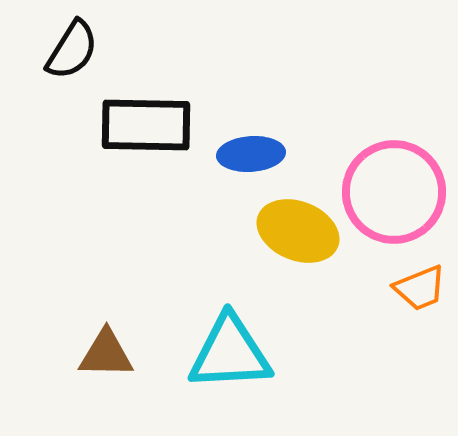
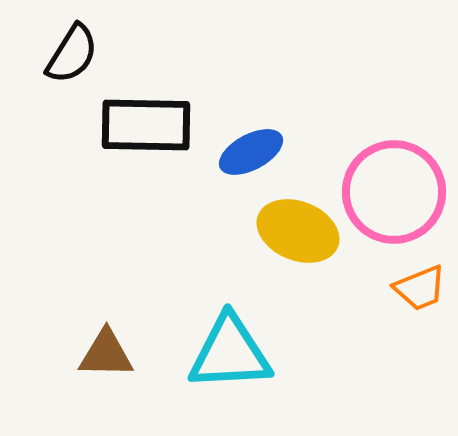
black semicircle: moved 4 px down
blue ellipse: moved 2 px up; rotated 24 degrees counterclockwise
